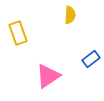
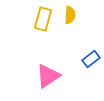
yellow rectangle: moved 25 px right, 14 px up; rotated 35 degrees clockwise
